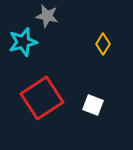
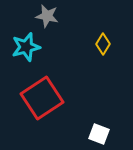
cyan star: moved 3 px right, 5 px down
white square: moved 6 px right, 29 px down
